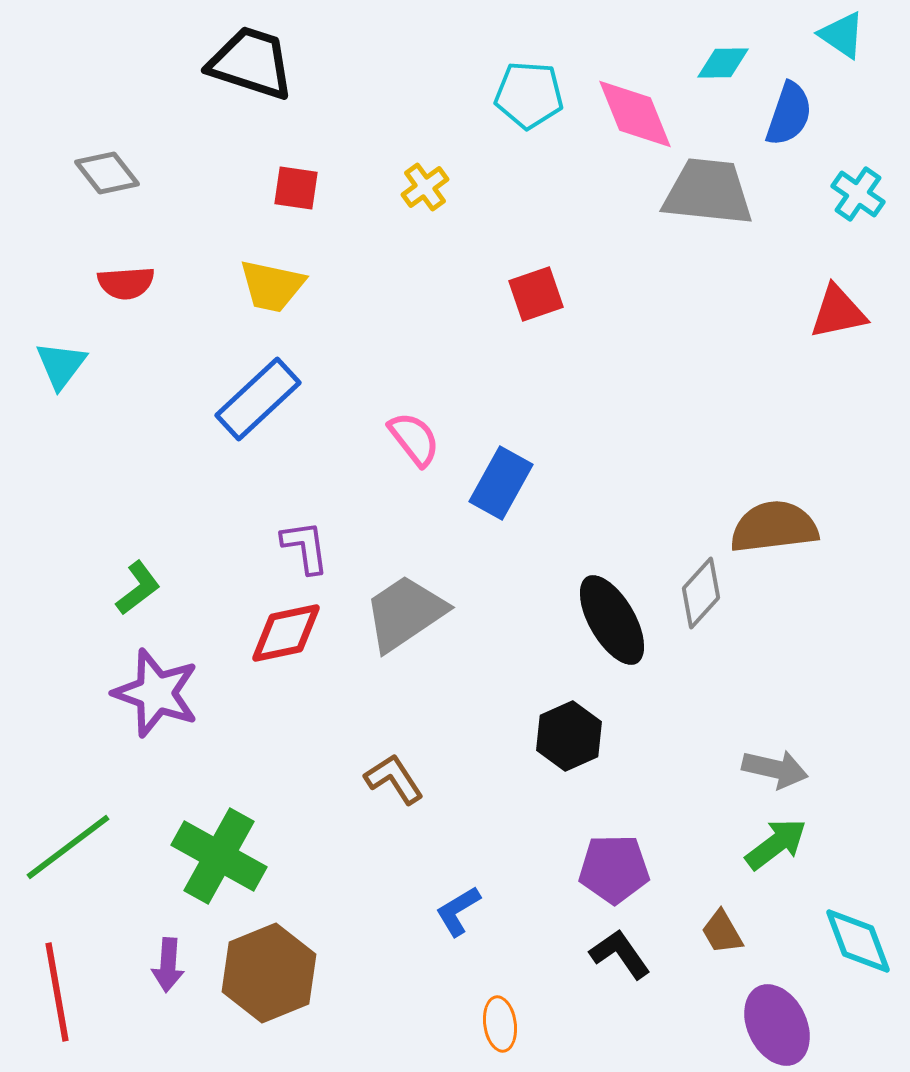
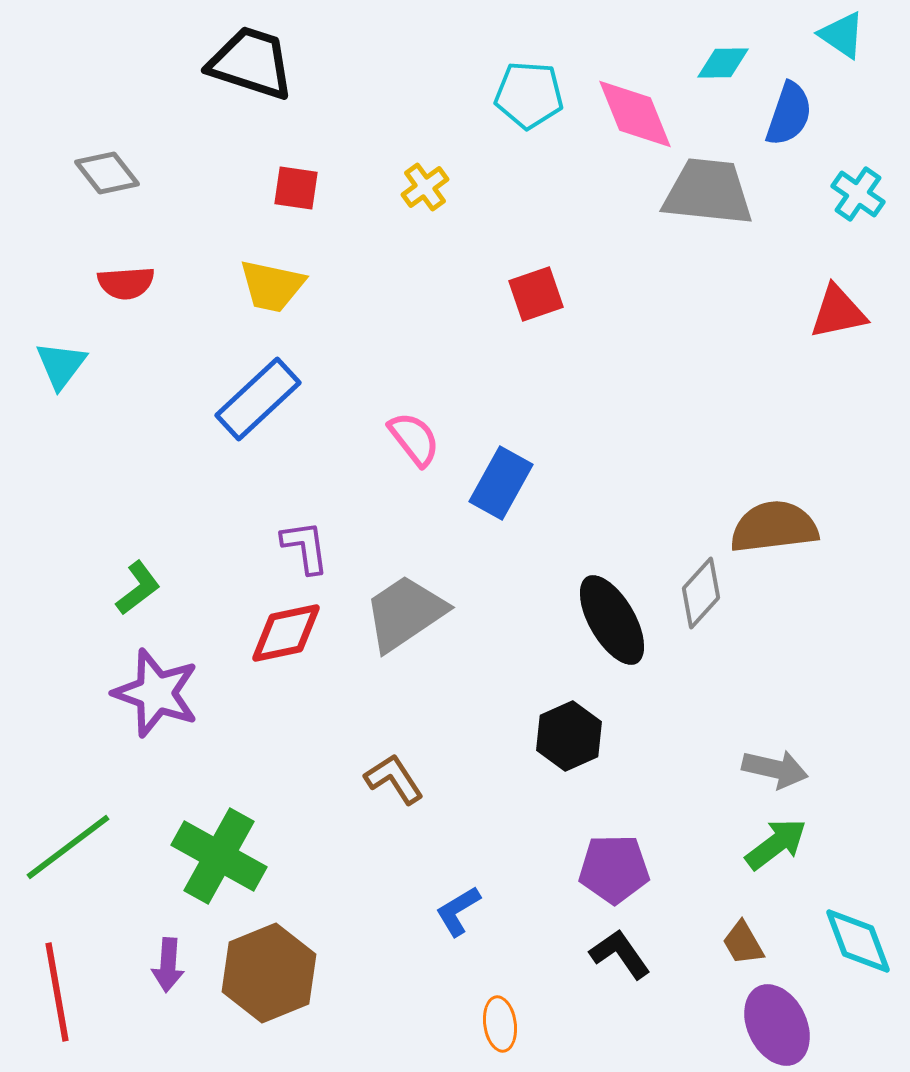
brown trapezoid at (722, 932): moved 21 px right, 11 px down
